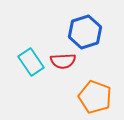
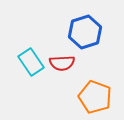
red semicircle: moved 1 px left, 2 px down
